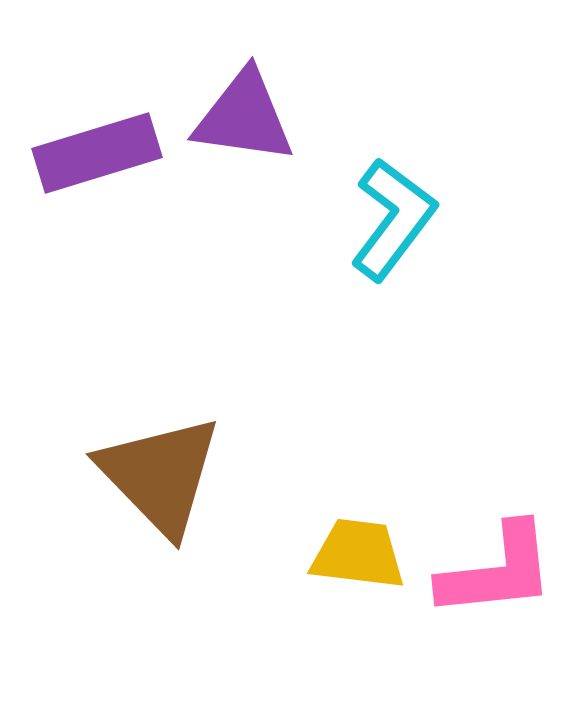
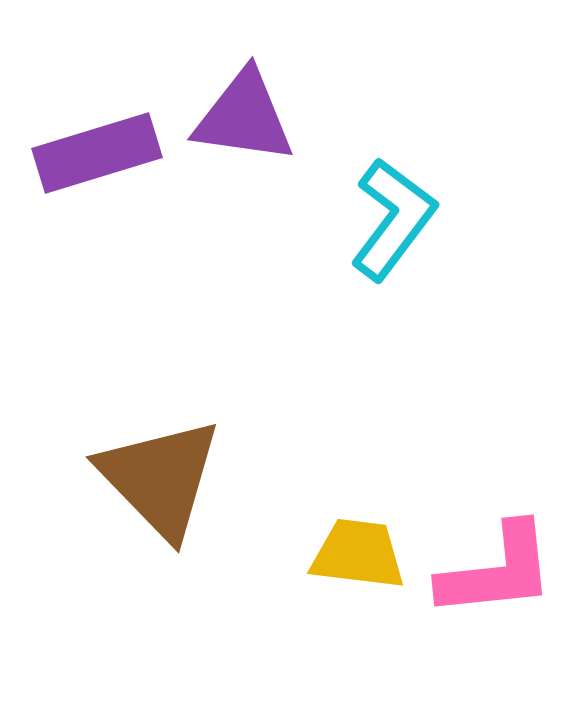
brown triangle: moved 3 px down
